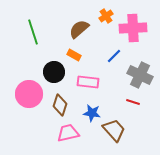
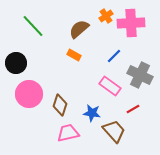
pink cross: moved 2 px left, 5 px up
green line: moved 6 px up; rotated 25 degrees counterclockwise
black circle: moved 38 px left, 9 px up
pink rectangle: moved 22 px right, 4 px down; rotated 30 degrees clockwise
red line: moved 7 px down; rotated 48 degrees counterclockwise
brown trapezoid: moved 1 px down
